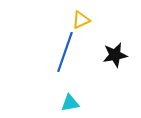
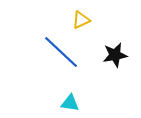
blue line: moved 4 px left; rotated 66 degrees counterclockwise
cyan triangle: rotated 18 degrees clockwise
